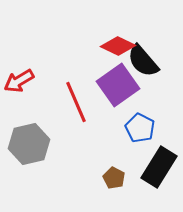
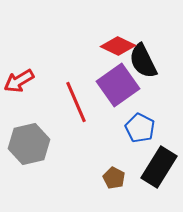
black semicircle: rotated 15 degrees clockwise
